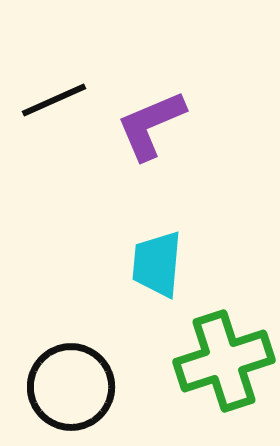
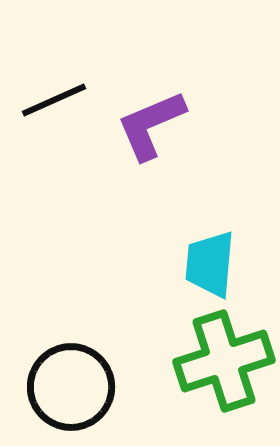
cyan trapezoid: moved 53 px right
